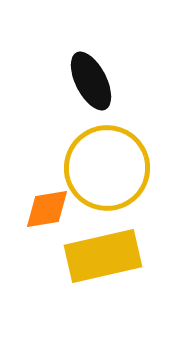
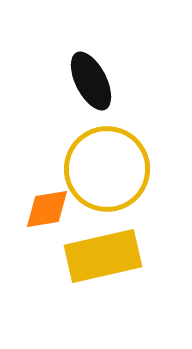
yellow circle: moved 1 px down
